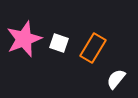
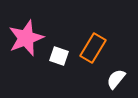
pink star: moved 2 px right, 1 px up
white square: moved 13 px down
